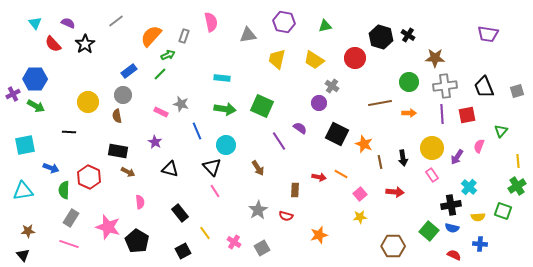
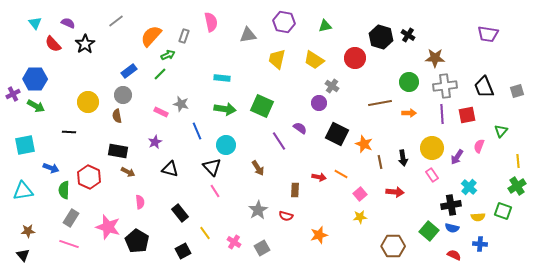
purple star at (155, 142): rotated 16 degrees clockwise
